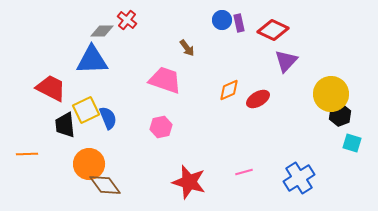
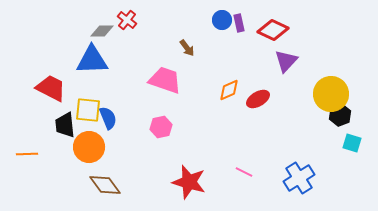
yellow square: moved 2 px right; rotated 32 degrees clockwise
orange circle: moved 17 px up
pink line: rotated 42 degrees clockwise
